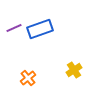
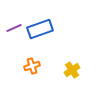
yellow cross: moved 2 px left
orange cross: moved 4 px right, 12 px up; rotated 21 degrees clockwise
